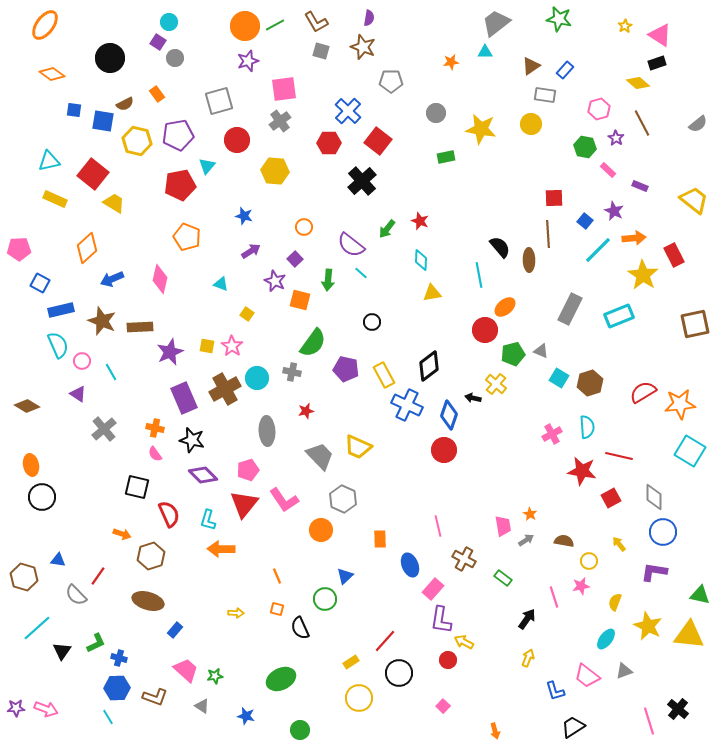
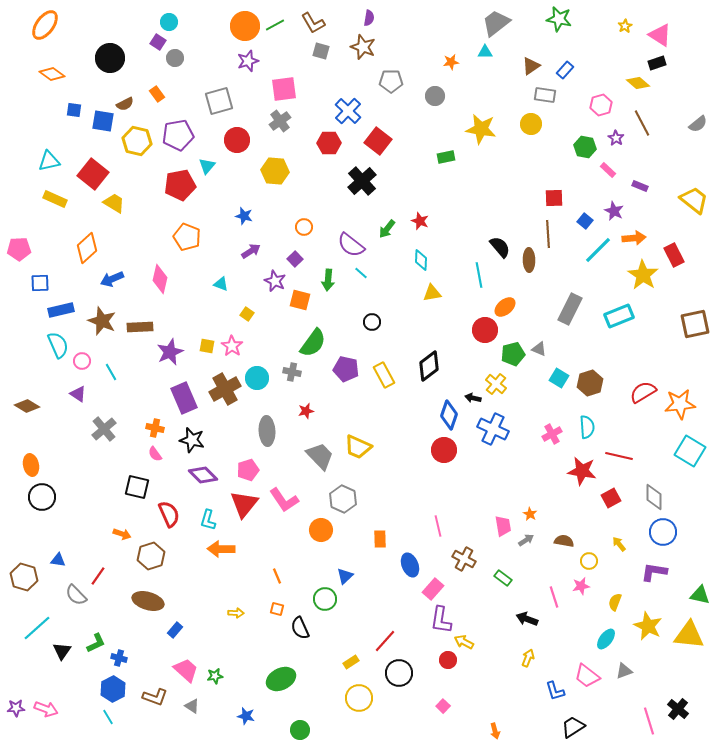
brown L-shape at (316, 22): moved 3 px left, 1 px down
pink hexagon at (599, 109): moved 2 px right, 4 px up
gray circle at (436, 113): moved 1 px left, 17 px up
blue square at (40, 283): rotated 30 degrees counterclockwise
gray triangle at (541, 351): moved 2 px left, 2 px up
blue cross at (407, 405): moved 86 px right, 24 px down
black arrow at (527, 619): rotated 105 degrees counterclockwise
blue hexagon at (117, 688): moved 4 px left, 1 px down; rotated 25 degrees counterclockwise
gray triangle at (202, 706): moved 10 px left
